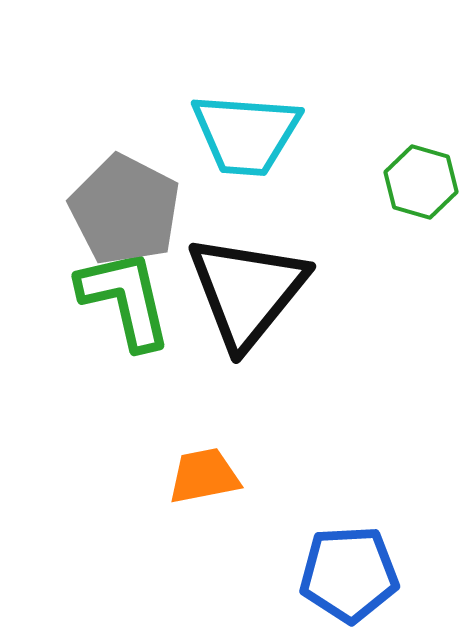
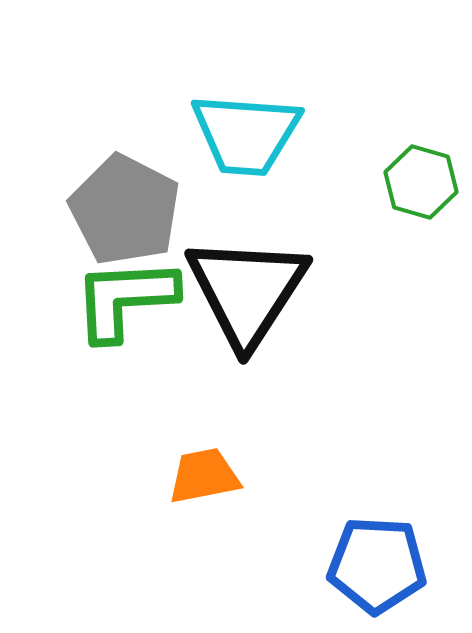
black triangle: rotated 6 degrees counterclockwise
green L-shape: rotated 80 degrees counterclockwise
blue pentagon: moved 28 px right, 9 px up; rotated 6 degrees clockwise
